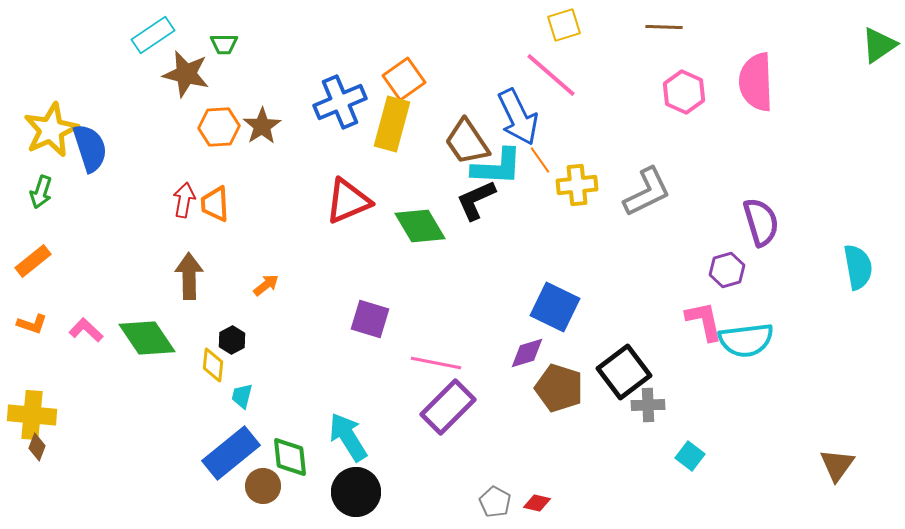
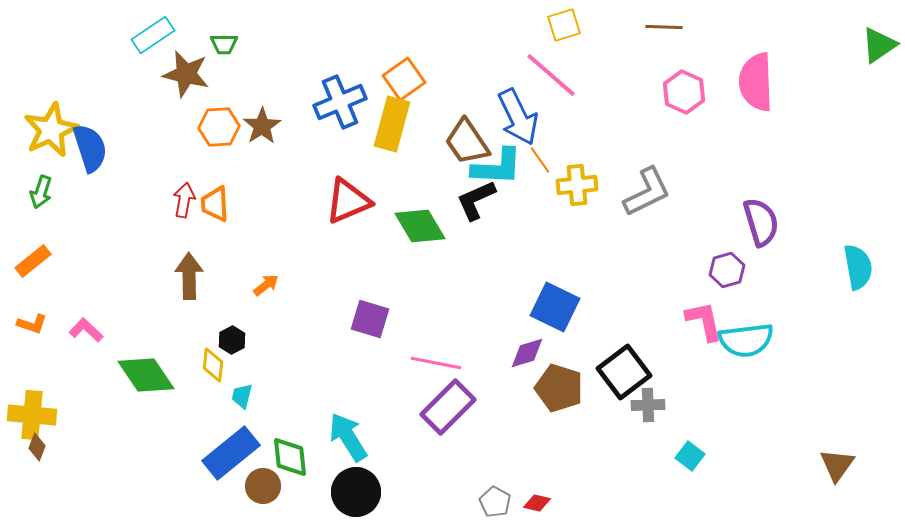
green diamond at (147, 338): moved 1 px left, 37 px down
